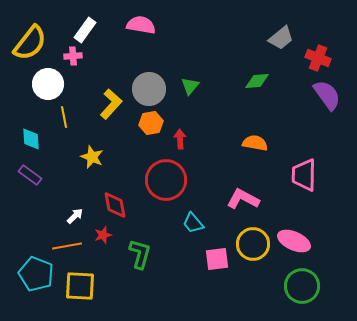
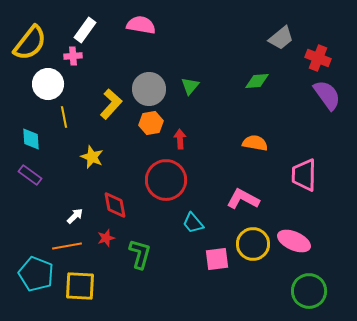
red star: moved 3 px right, 3 px down
green circle: moved 7 px right, 5 px down
